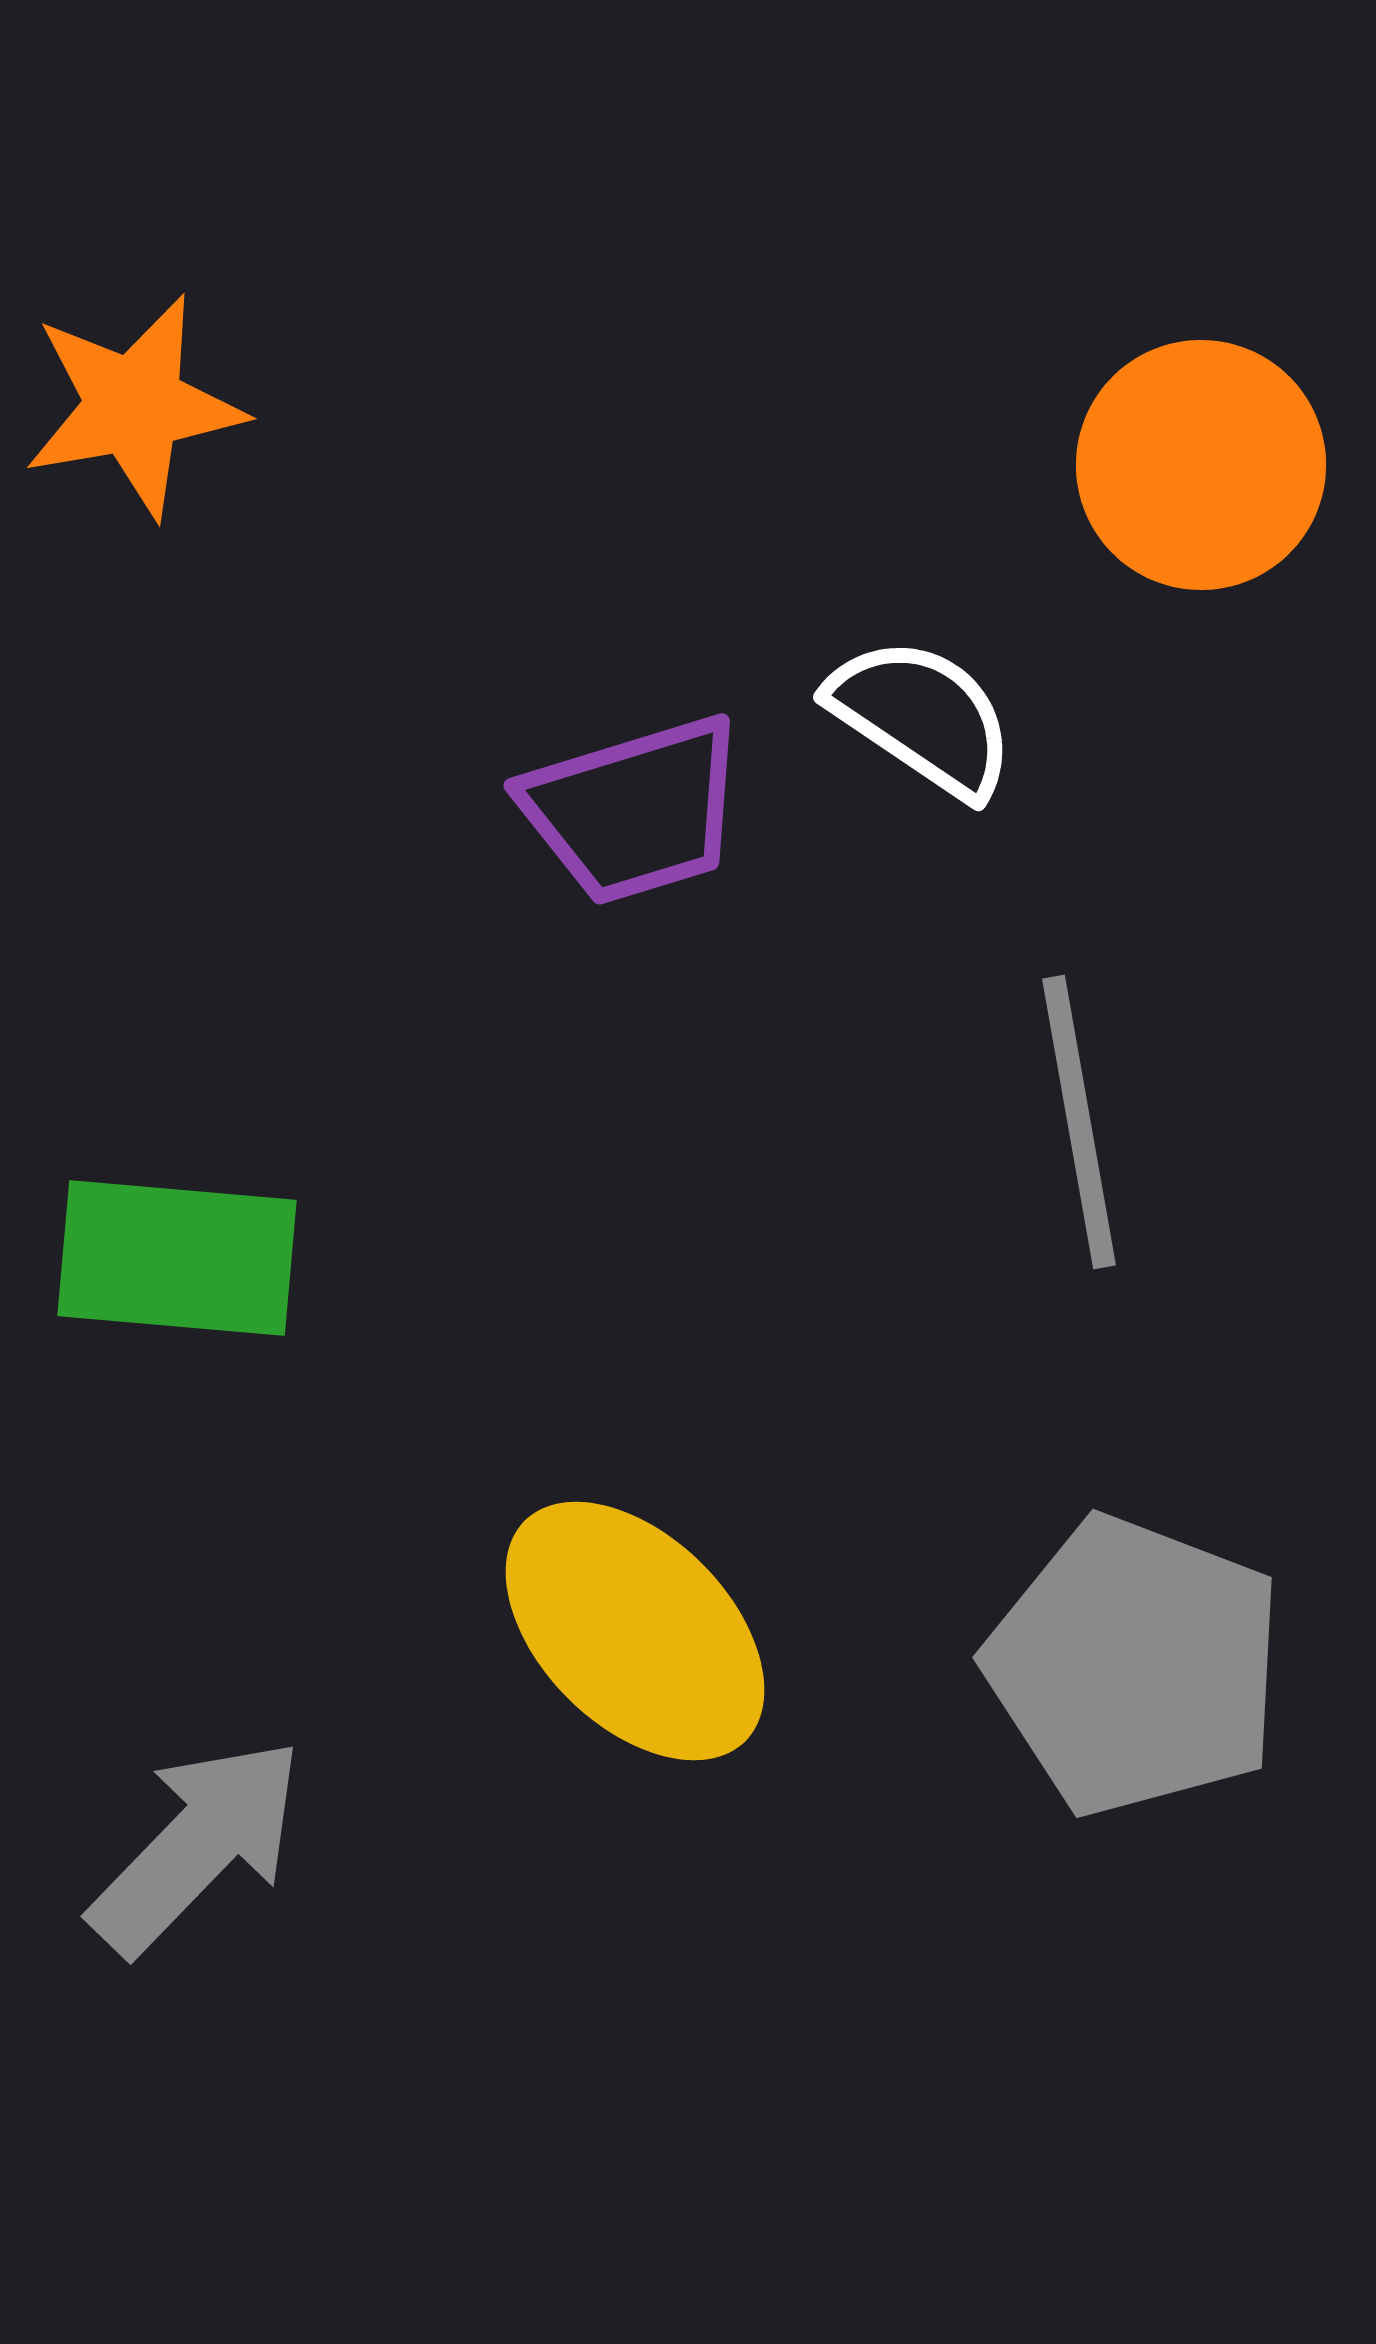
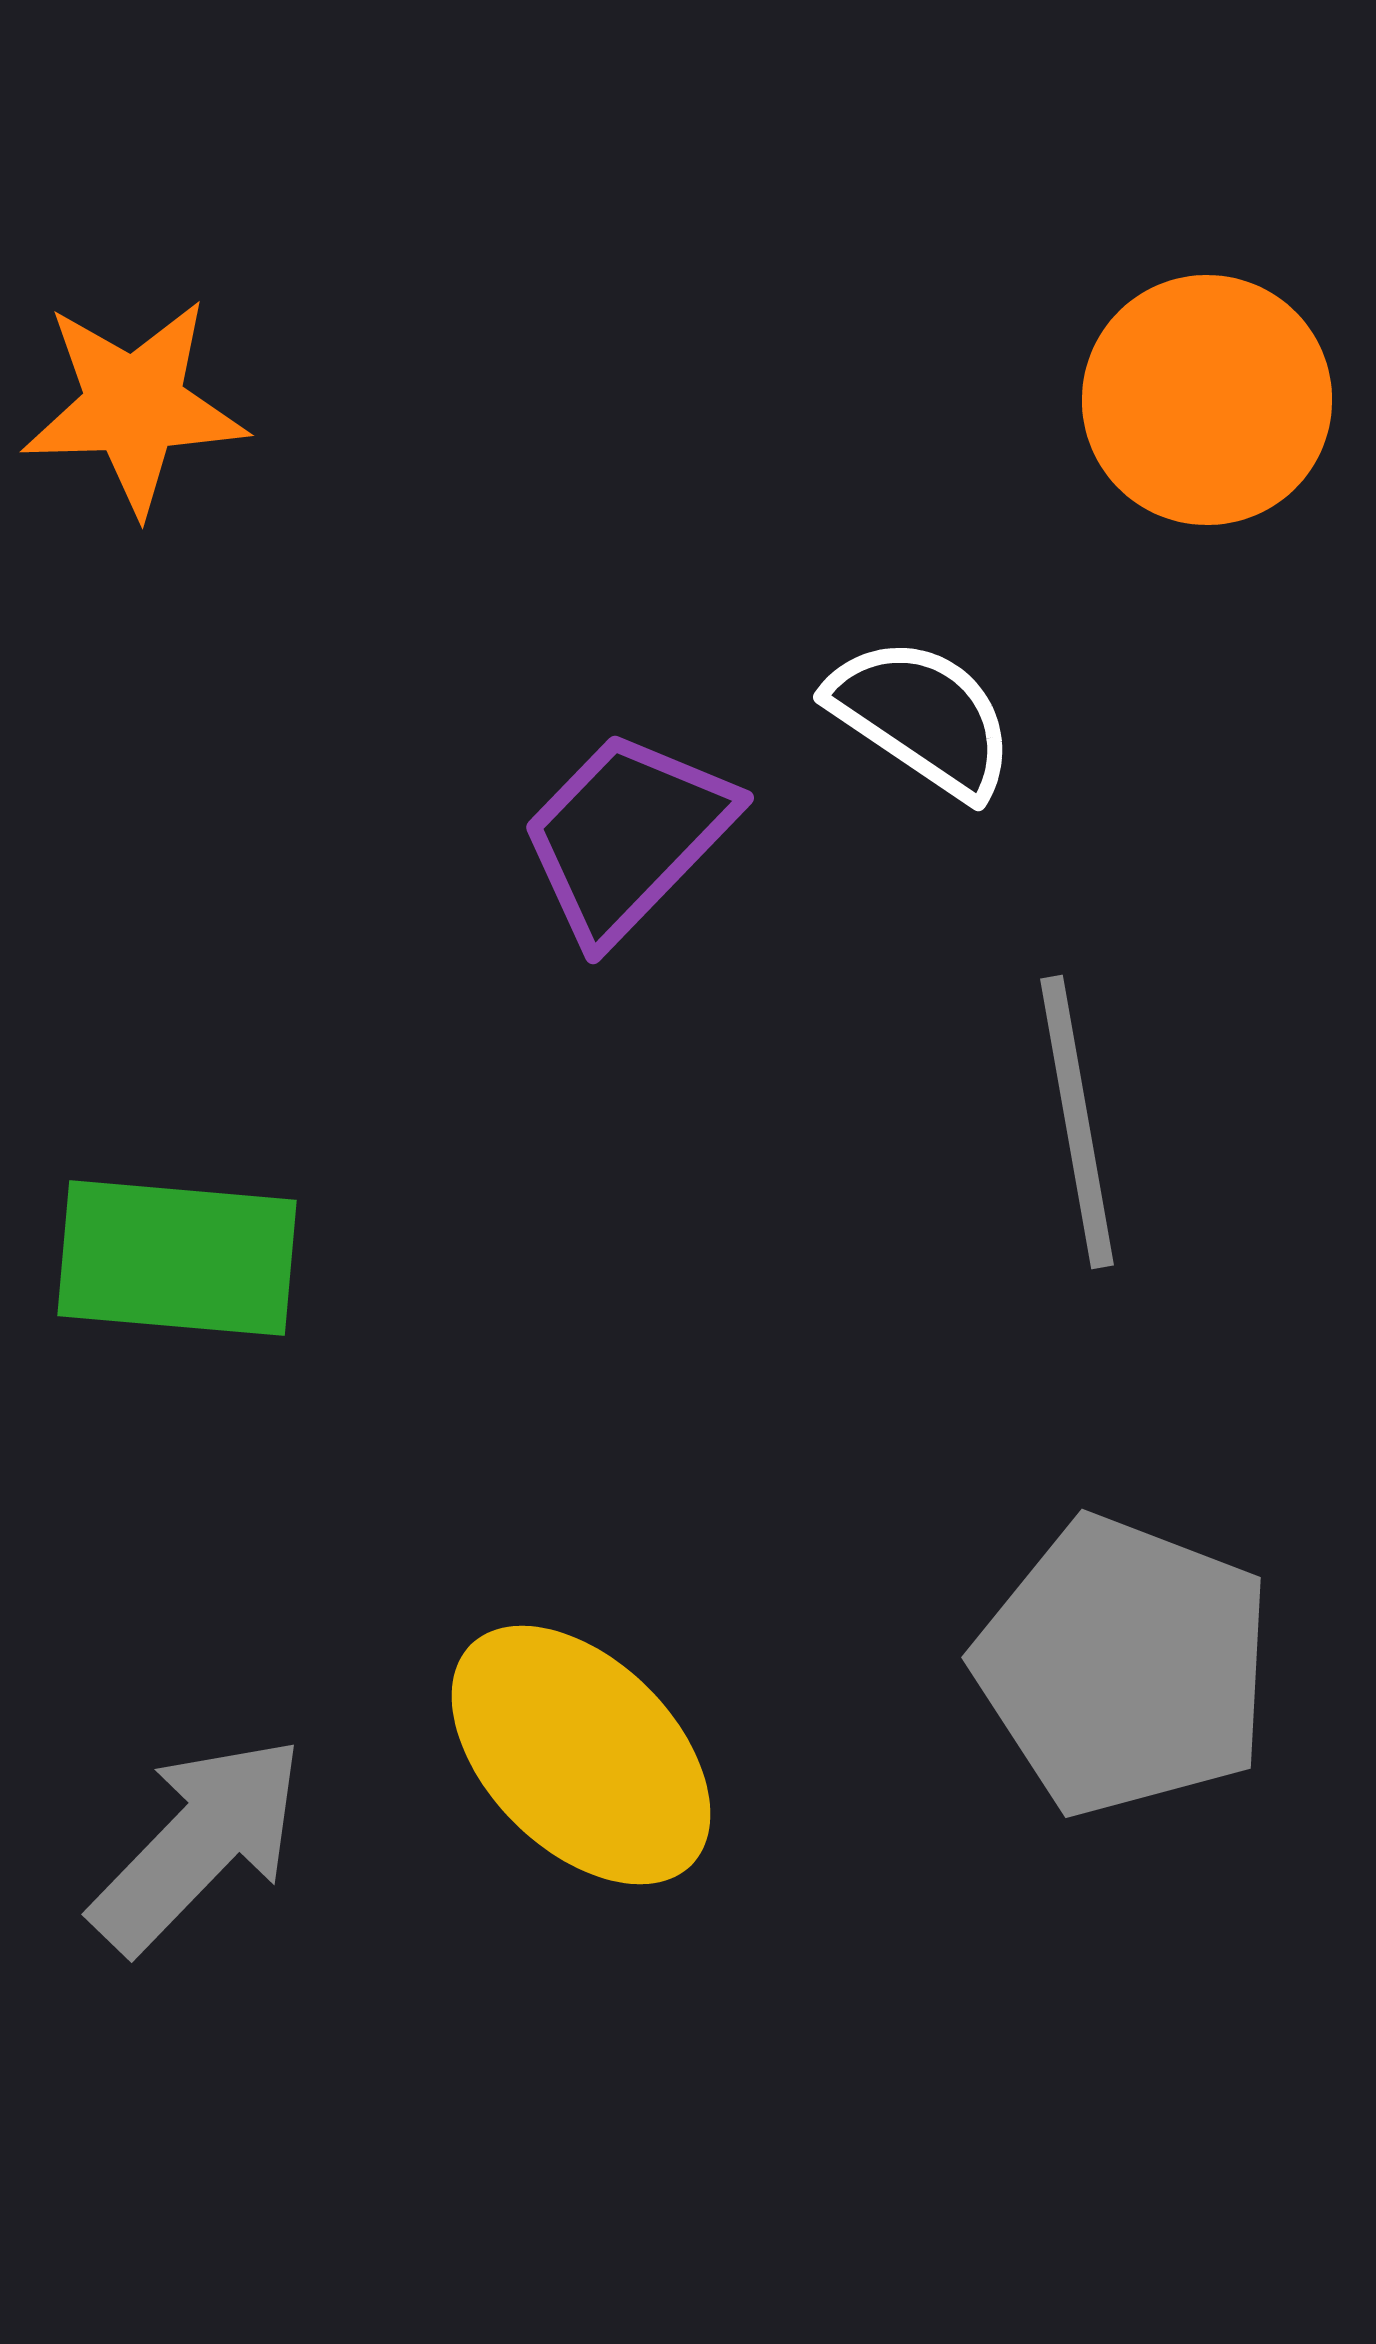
orange star: rotated 8 degrees clockwise
orange circle: moved 6 px right, 65 px up
purple trapezoid: moved 7 px left, 26 px down; rotated 151 degrees clockwise
gray line: moved 2 px left
yellow ellipse: moved 54 px left, 124 px down
gray pentagon: moved 11 px left
gray arrow: moved 1 px right, 2 px up
